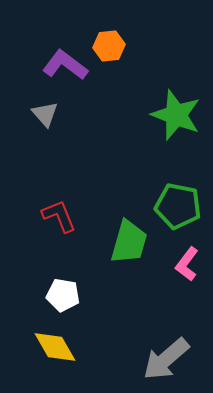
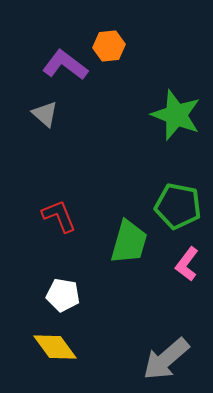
gray triangle: rotated 8 degrees counterclockwise
yellow diamond: rotated 6 degrees counterclockwise
